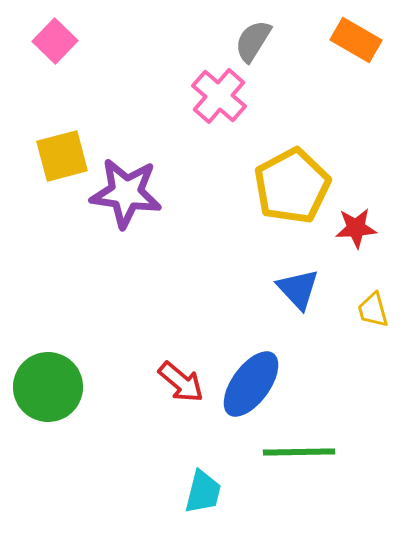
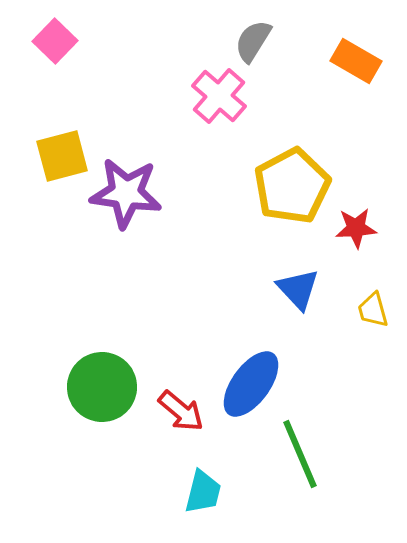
orange rectangle: moved 21 px down
red arrow: moved 29 px down
green circle: moved 54 px right
green line: moved 1 px right, 2 px down; rotated 68 degrees clockwise
